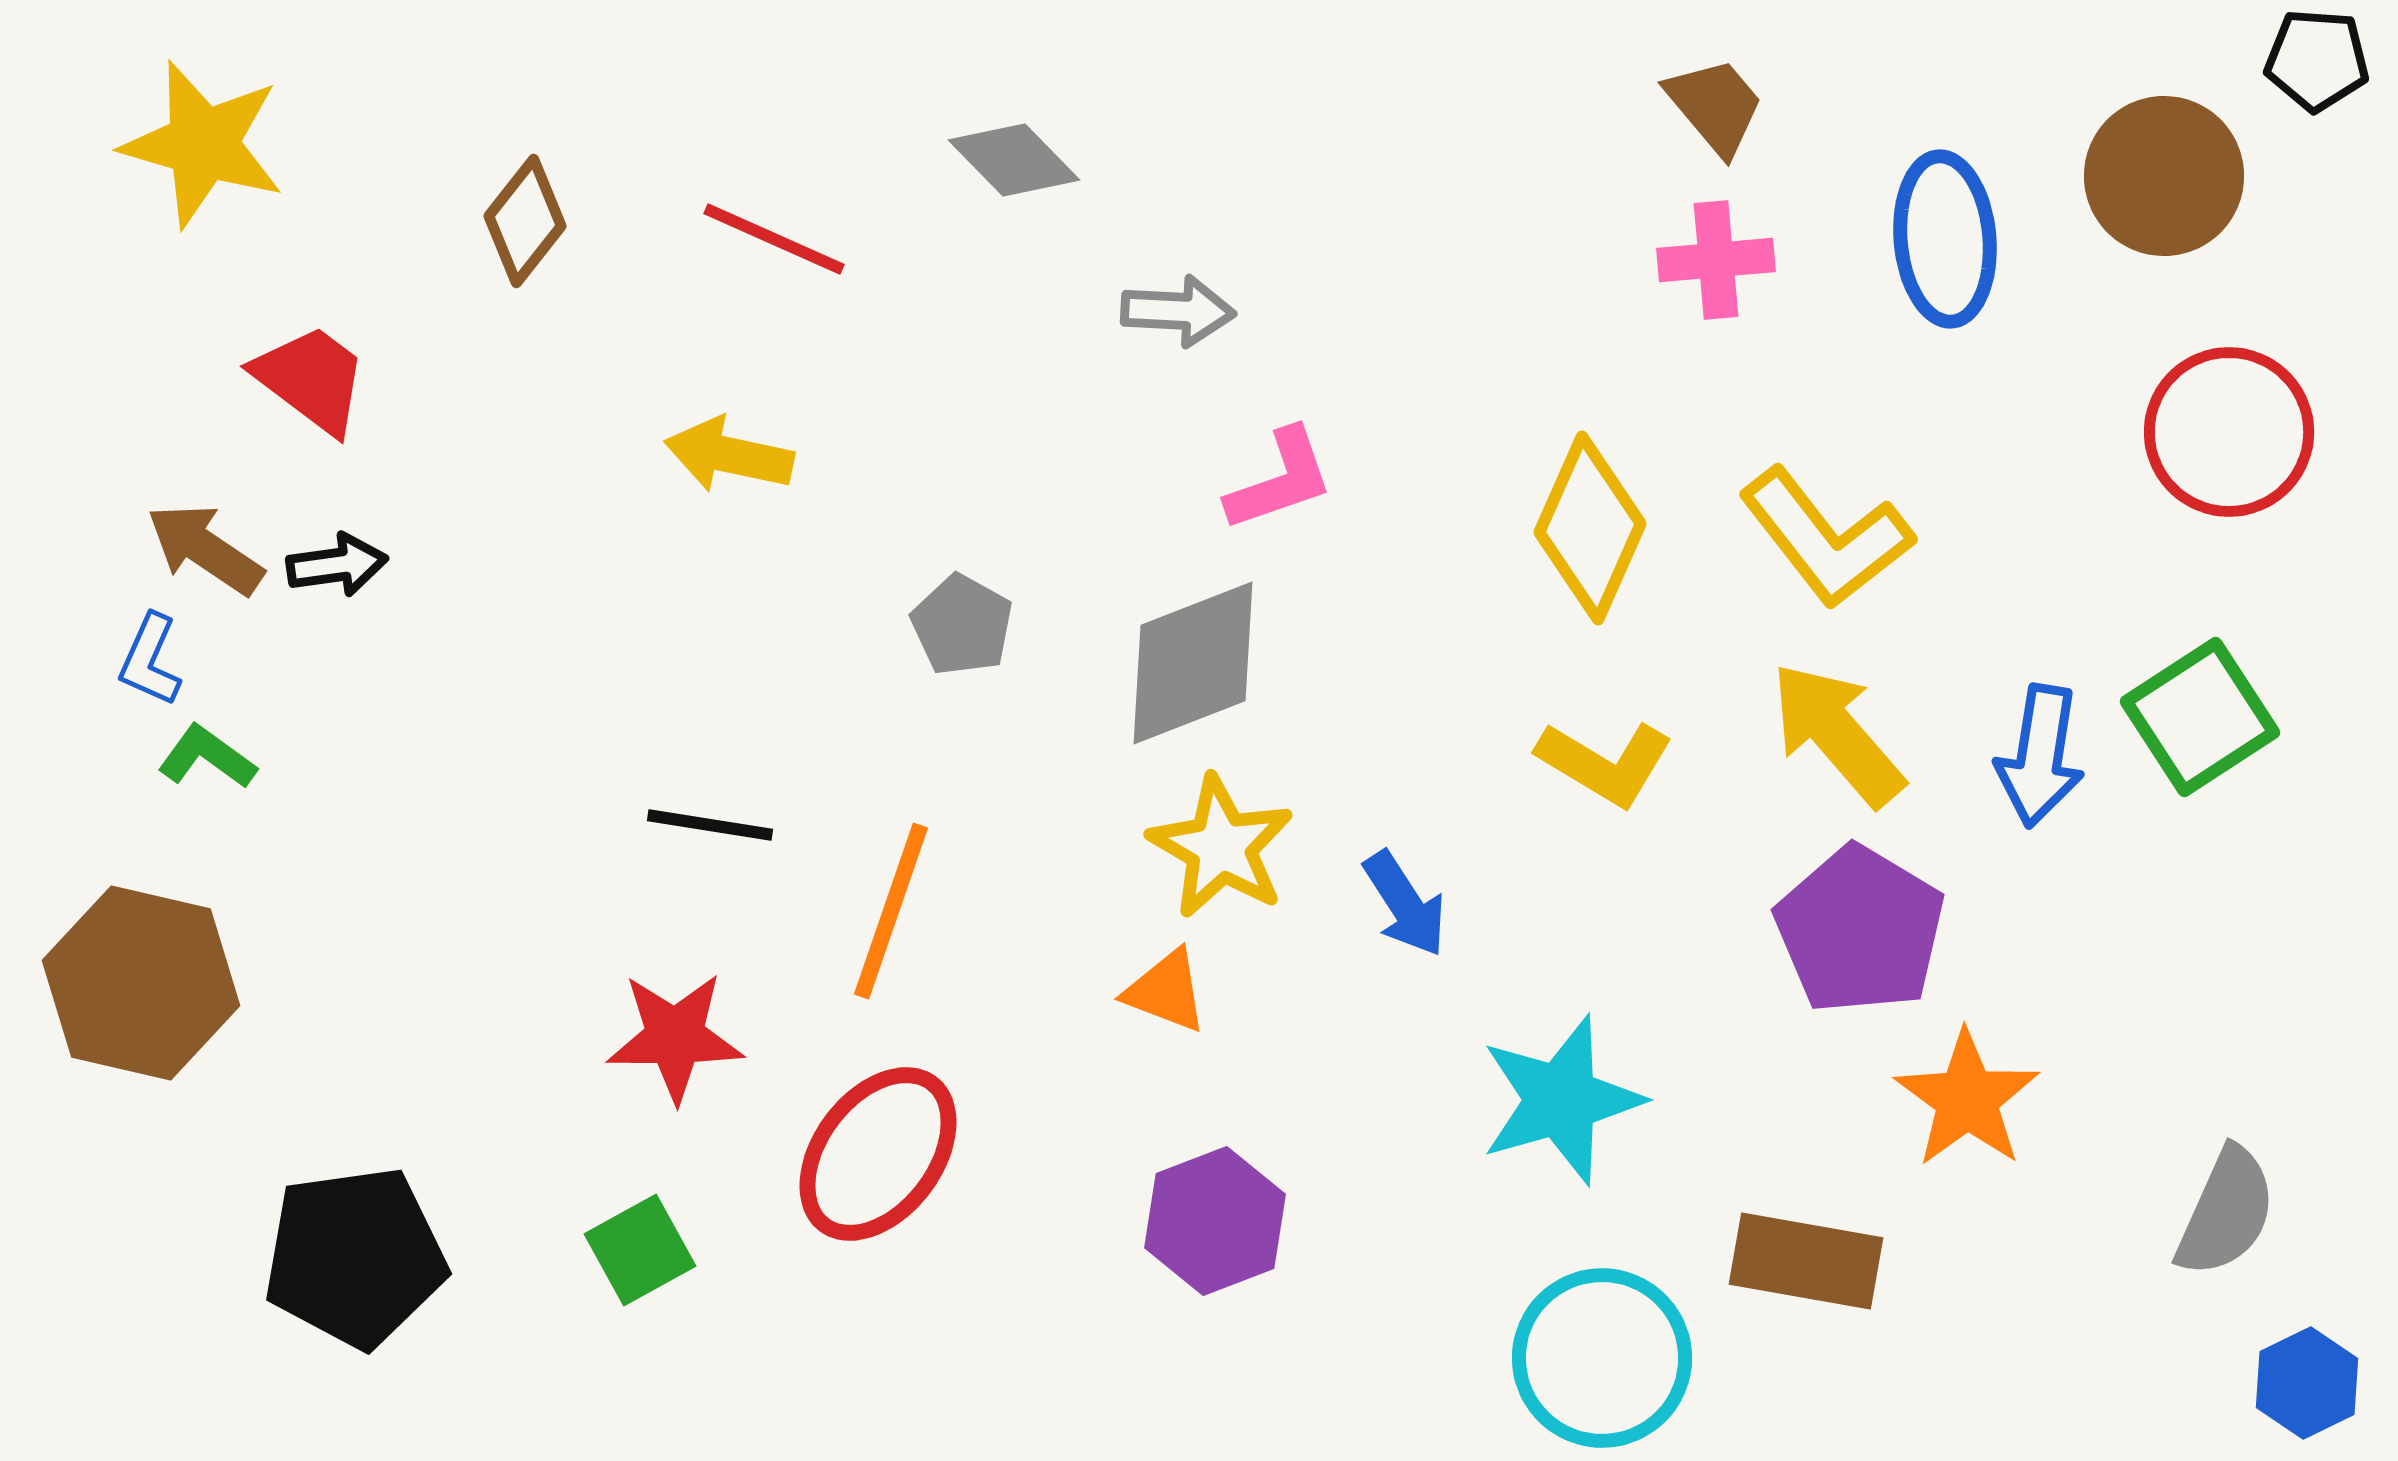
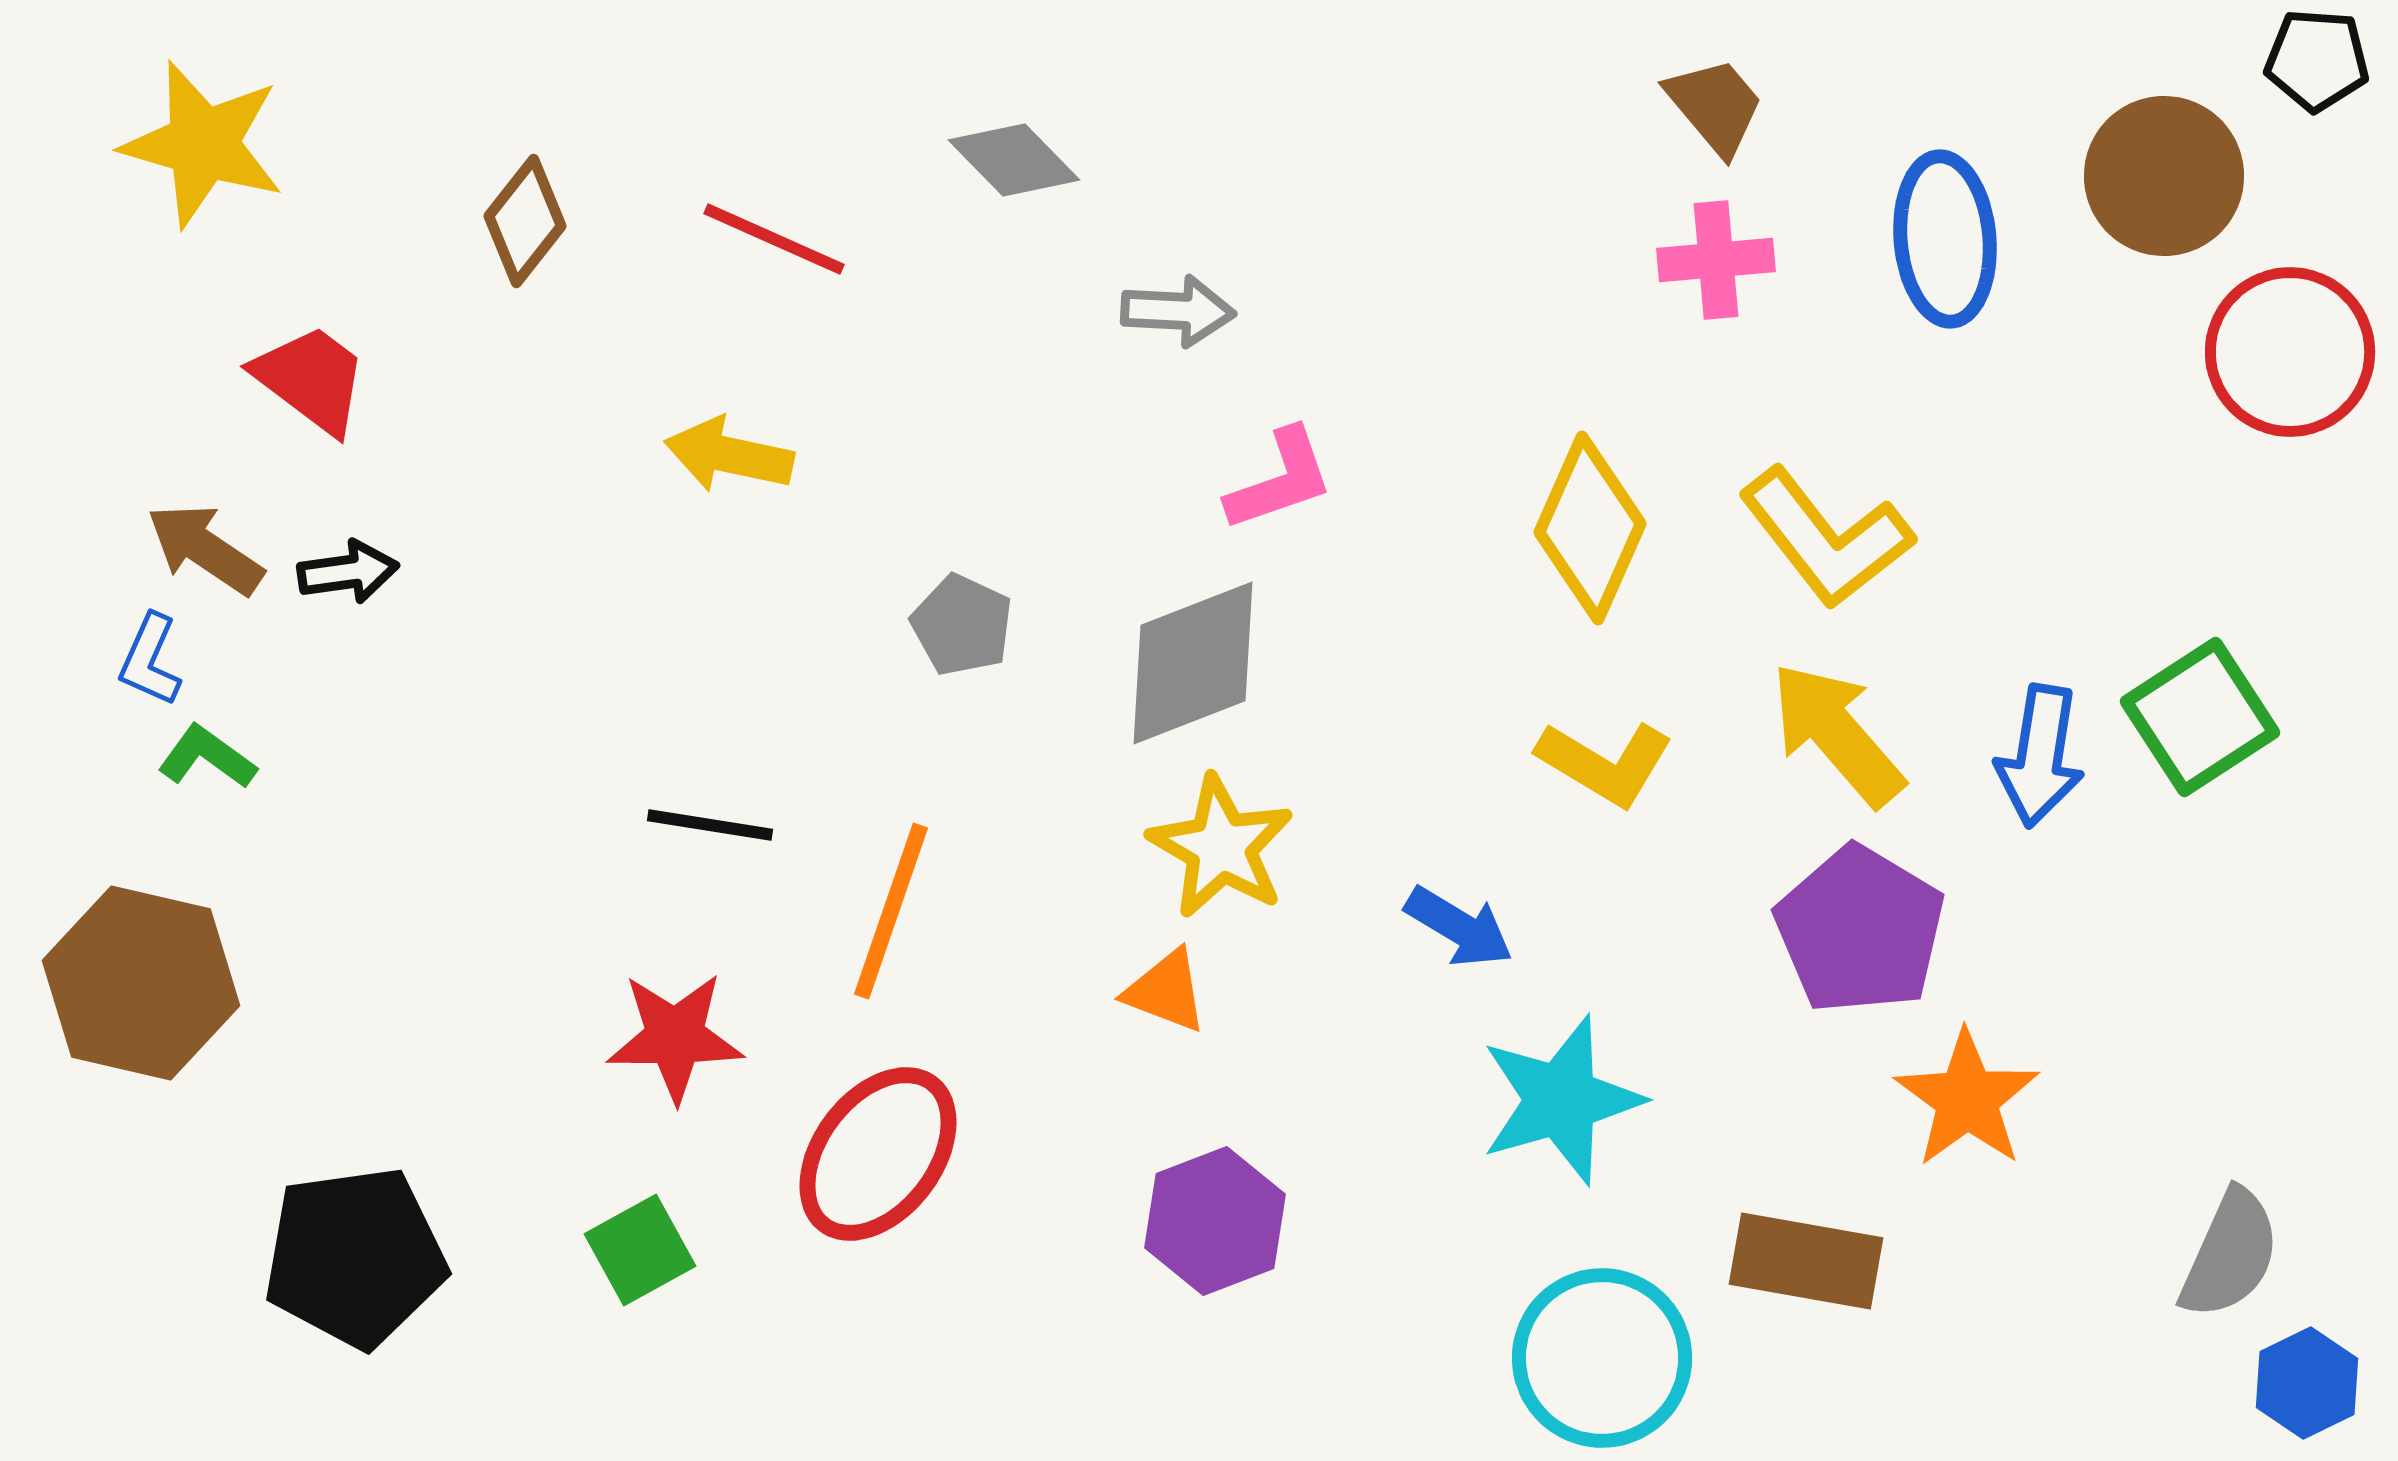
red circle at (2229, 432): moved 61 px right, 80 px up
black arrow at (337, 565): moved 11 px right, 7 px down
gray pentagon at (962, 625): rotated 4 degrees counterclockwise
blue arrow at (1405, 904): moved 54 px right, 23 px down; rotated 26 degrees counterclockwise
gray semicircle at (2226, 1212): moved 4 px right, 42 px down
